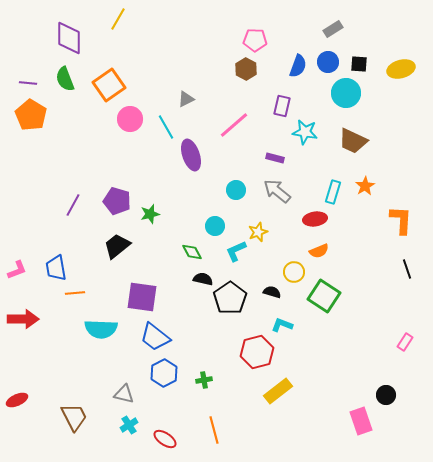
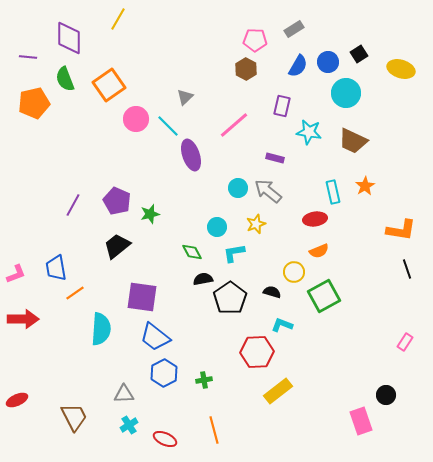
gray rectangle at (333, 29): moved 39 px left
black square at (359, 64): moved 10 px up; rotated 36 degrees counterclockwise
blue semicircle at (298, 66): rotated 10 degrees clockwise
yellow ellipse at (401, 69): rotated 32 degrees clockwise
purple line at (28, 83): moved 26 px up
gray triangle at (186, 99): moved 1 px left, 2 px up; rotated 18 degrees counterclockwise
orange pentagon at (31, 115): moved 3 px right, 12 px up; rotated 28 degrees clockwise
pink circle at (130, 119): moved 6 px right
cyan line at (166, 127): moved 2 px right, 1 px up; rotated 15 degrees counterclockwise
cyan star at (305, 132): moved 4 px right
cyan circle at (236, 190): moved 2 px right, 2 px up
gray arrow at (277, 191): moved 9 px left
cyan rectangle at (333, 192): rotated 30 degrees counterclockwise
purple pentagon at (117, 201): rotated 8 degrees clockwise
orange L-shape at (401, 220): moved 10 px down; rotated 96 degrees clockwise
cyan circle at (215, 226): moved 2 px right, 1 px down
yellow star at (258, 232): moved 2 px left, 8 px up
cyan L-shape at (236, 251): moved 2 px left, 2 px down; rotated 15 degrees clockwise
pink L-shape at (17, 270): moved 1 px left, 4 px down
black semicircle at (203, 279): rotated 24 degrees counterclockwise
orange line at (75, 293): rotated 30 degrees counterclockwise
green square at (324, 296): rotated 28 degrees clockwise
cyan semicircle at (101, 329): rotated 88 degrees counterclockwise
red hexagon at (257, 352): rotated 12 degrees clockwise
gray triangle at (124, 394): rotated 15 degrees counterclockwise
red ellipse at (165, 439): rotated 10 degrees counterclockwise
